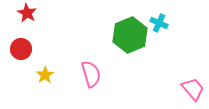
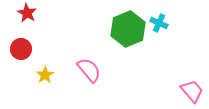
green hexagon: moved 2 px left, 6 px up
pink semicircle: moved 2 px left, 4 px up; rotated 24 degrees counterclockwise
pink trapezoid: moved 1 px left, 2 px down
